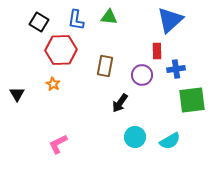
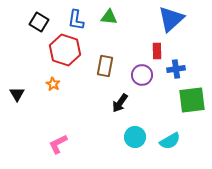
blue triangle: moved 1 px right, 1 px up
red hexagon: moved 4 px right; rotated 20 degrees clockwise
